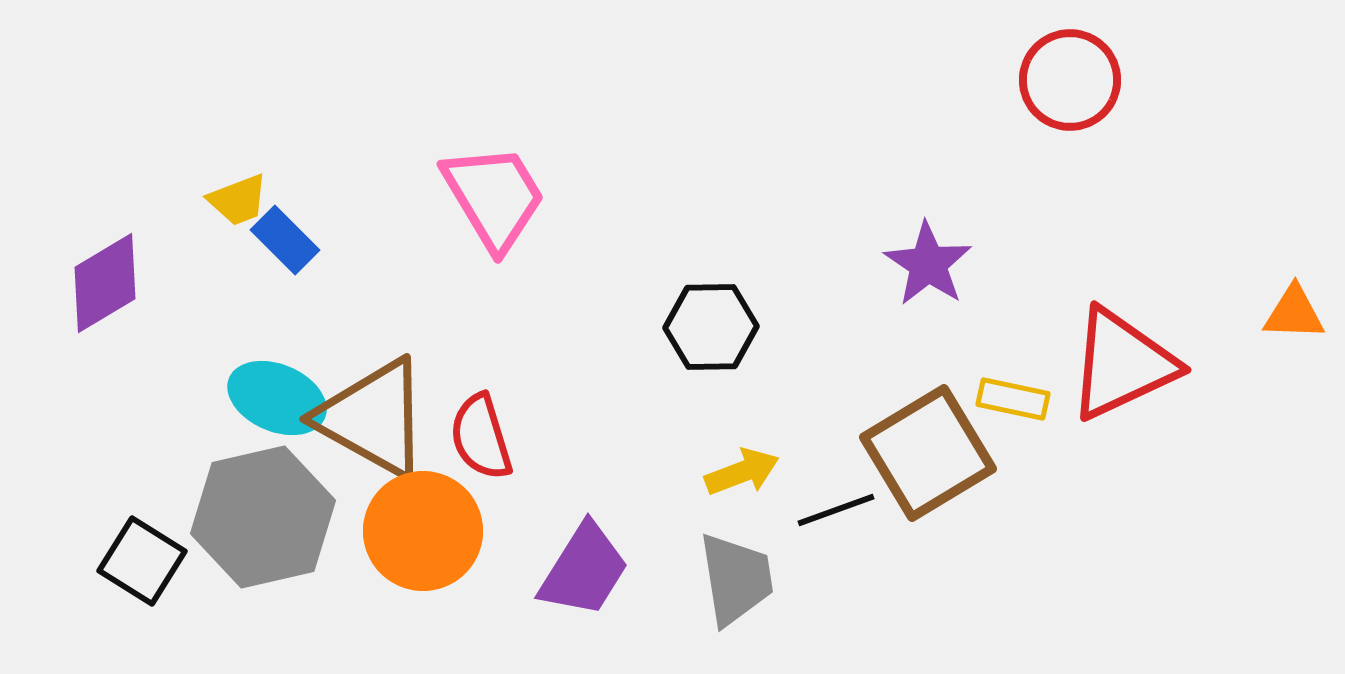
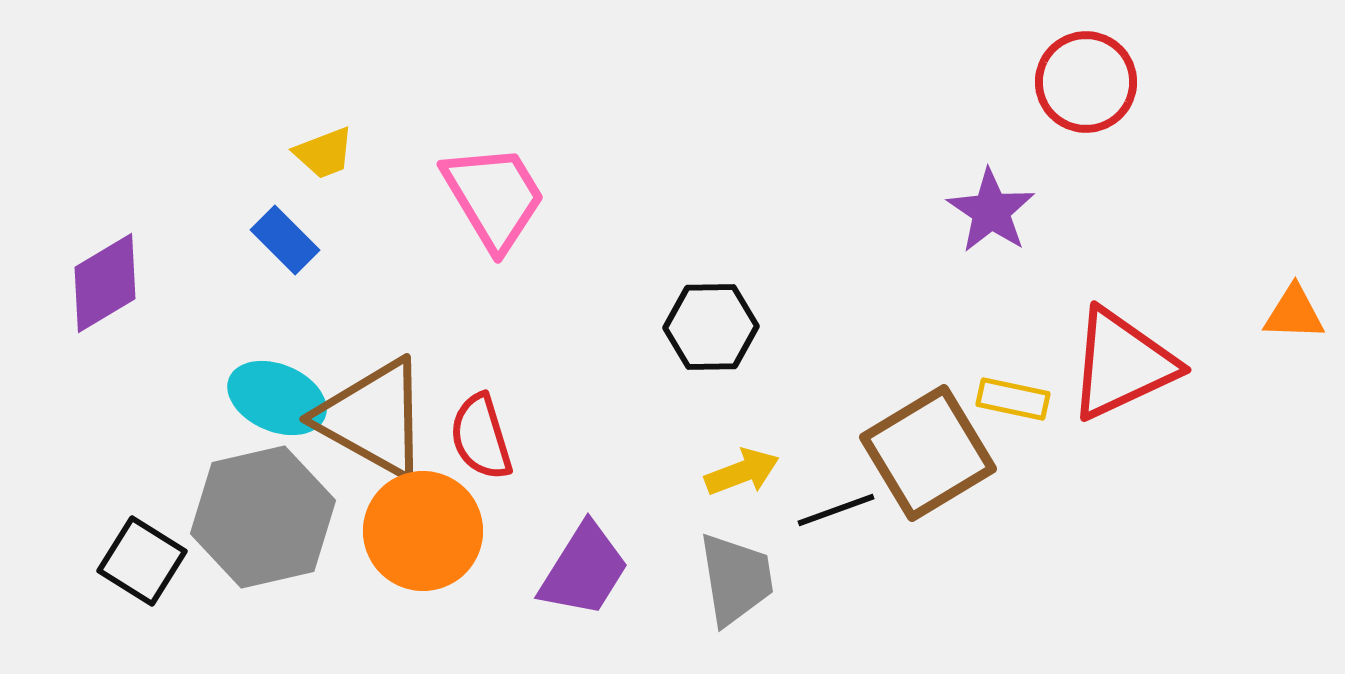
red circle: moved 16 px right, 2 px down
yellow trapezoid: moved 86 px right, 47 px up
purple star: moved 63 px right, 53 px up
